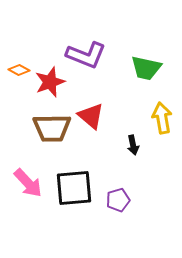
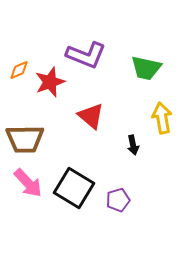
orange diamond: rotated 50 degrees counterclockwise
brown trapezoid: moved 27 px left, 11 px down
black square: rotated 36 degrees clockwise
